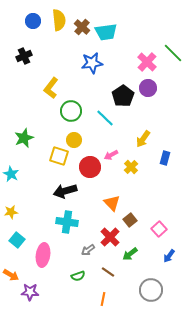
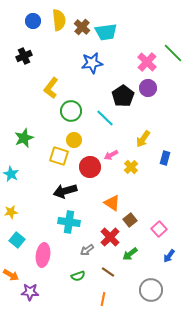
orange triangle: rotated 12 degrees counterclockwise
cyan cross: moved 2 px right
gray arrow: moved 1 px left
